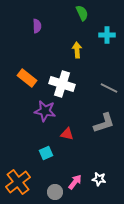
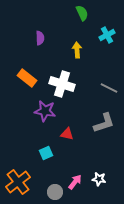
purple semicircle: moved 3 px right, 12 px down
cyan cross: rotated 28 degrees counterclockwise
